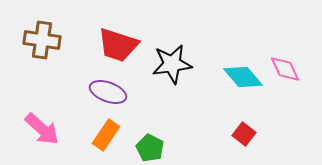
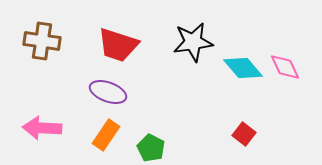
brown cross: moved 1 px down
black star: moved 21 px right, 22 px up
pink diamond: moved 2 px up
cyan diamond: moved 9 px up
pink arrow: moved 1 px up; rotated 141 degrees clockwise
green pentagon: moved 1 px right
